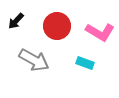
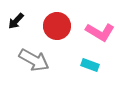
cyan rectangle: moved 5 px right, 2 px down
